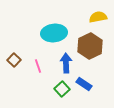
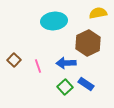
yellow semicircle: moved 4 px up
cyan ellipse: moved 12 px up
brown hexagon: moved 2 px left, 3 px up
blue arrow: rotated 90 degrees counterclockwise
blue rectangle: moved 2 px right
green square: moved 3 px right, 2 px up
